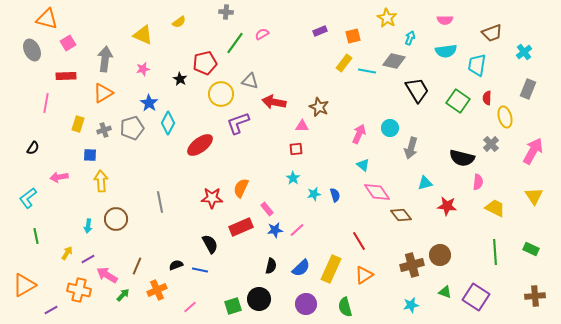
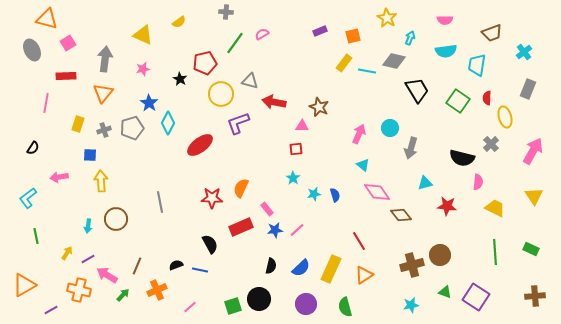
orange triangle at (103, 93): rotated 20 degrees counterclockwise
